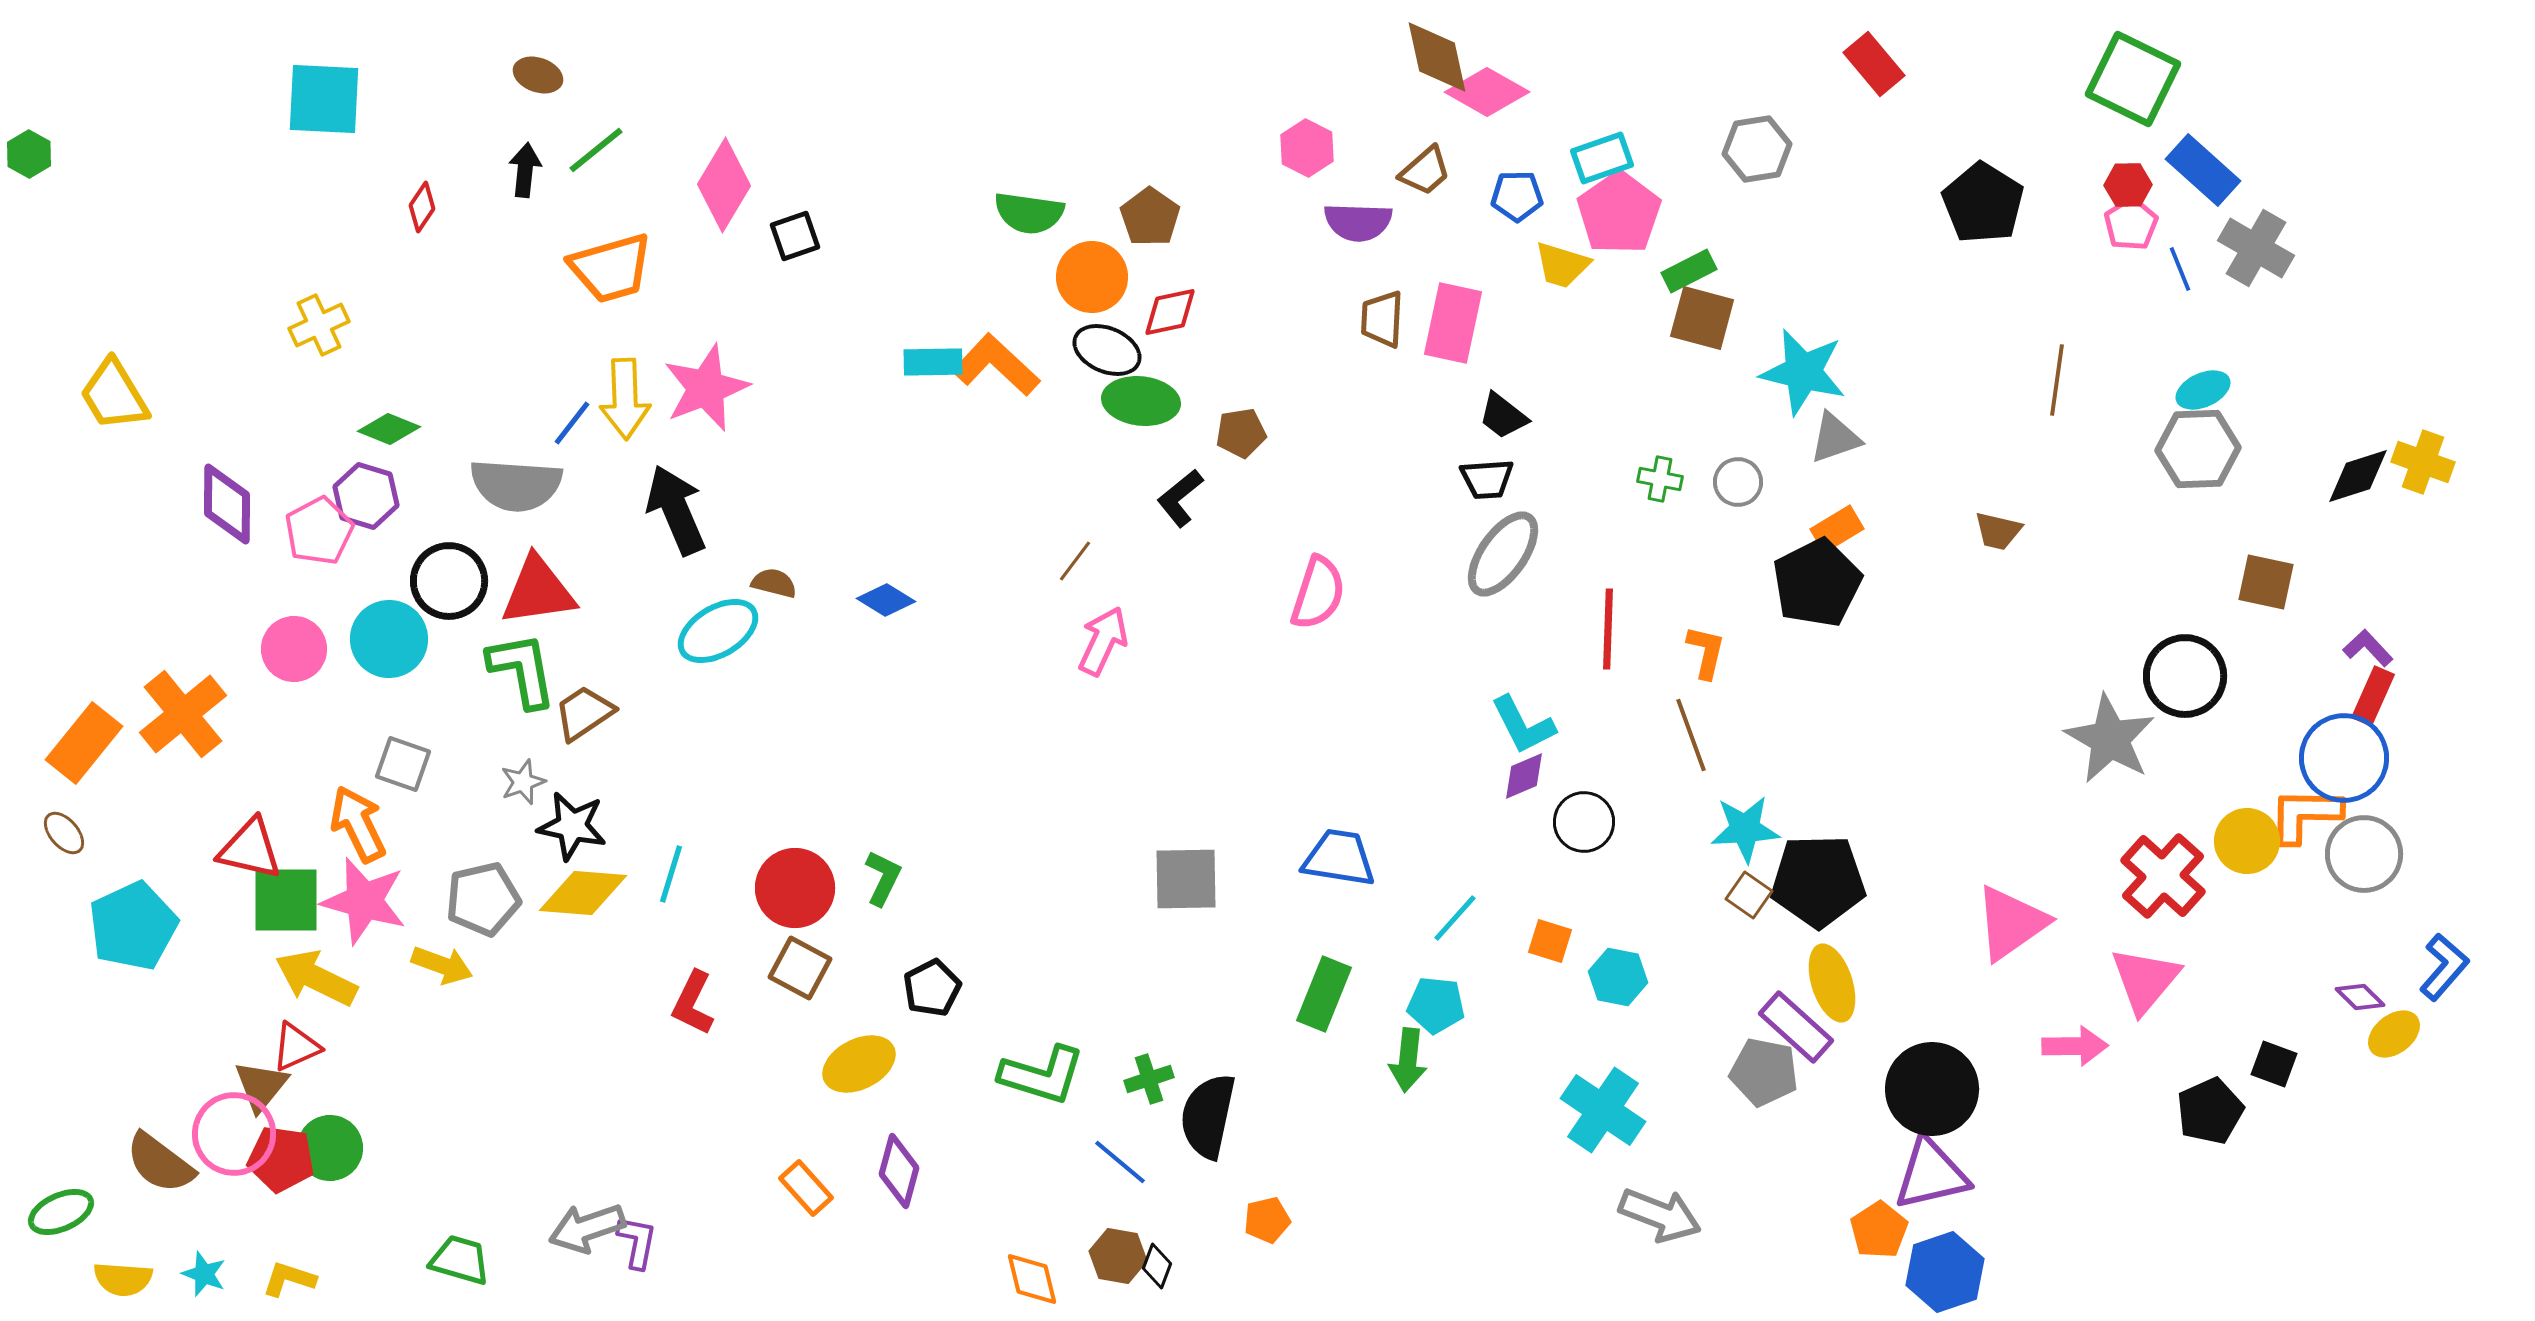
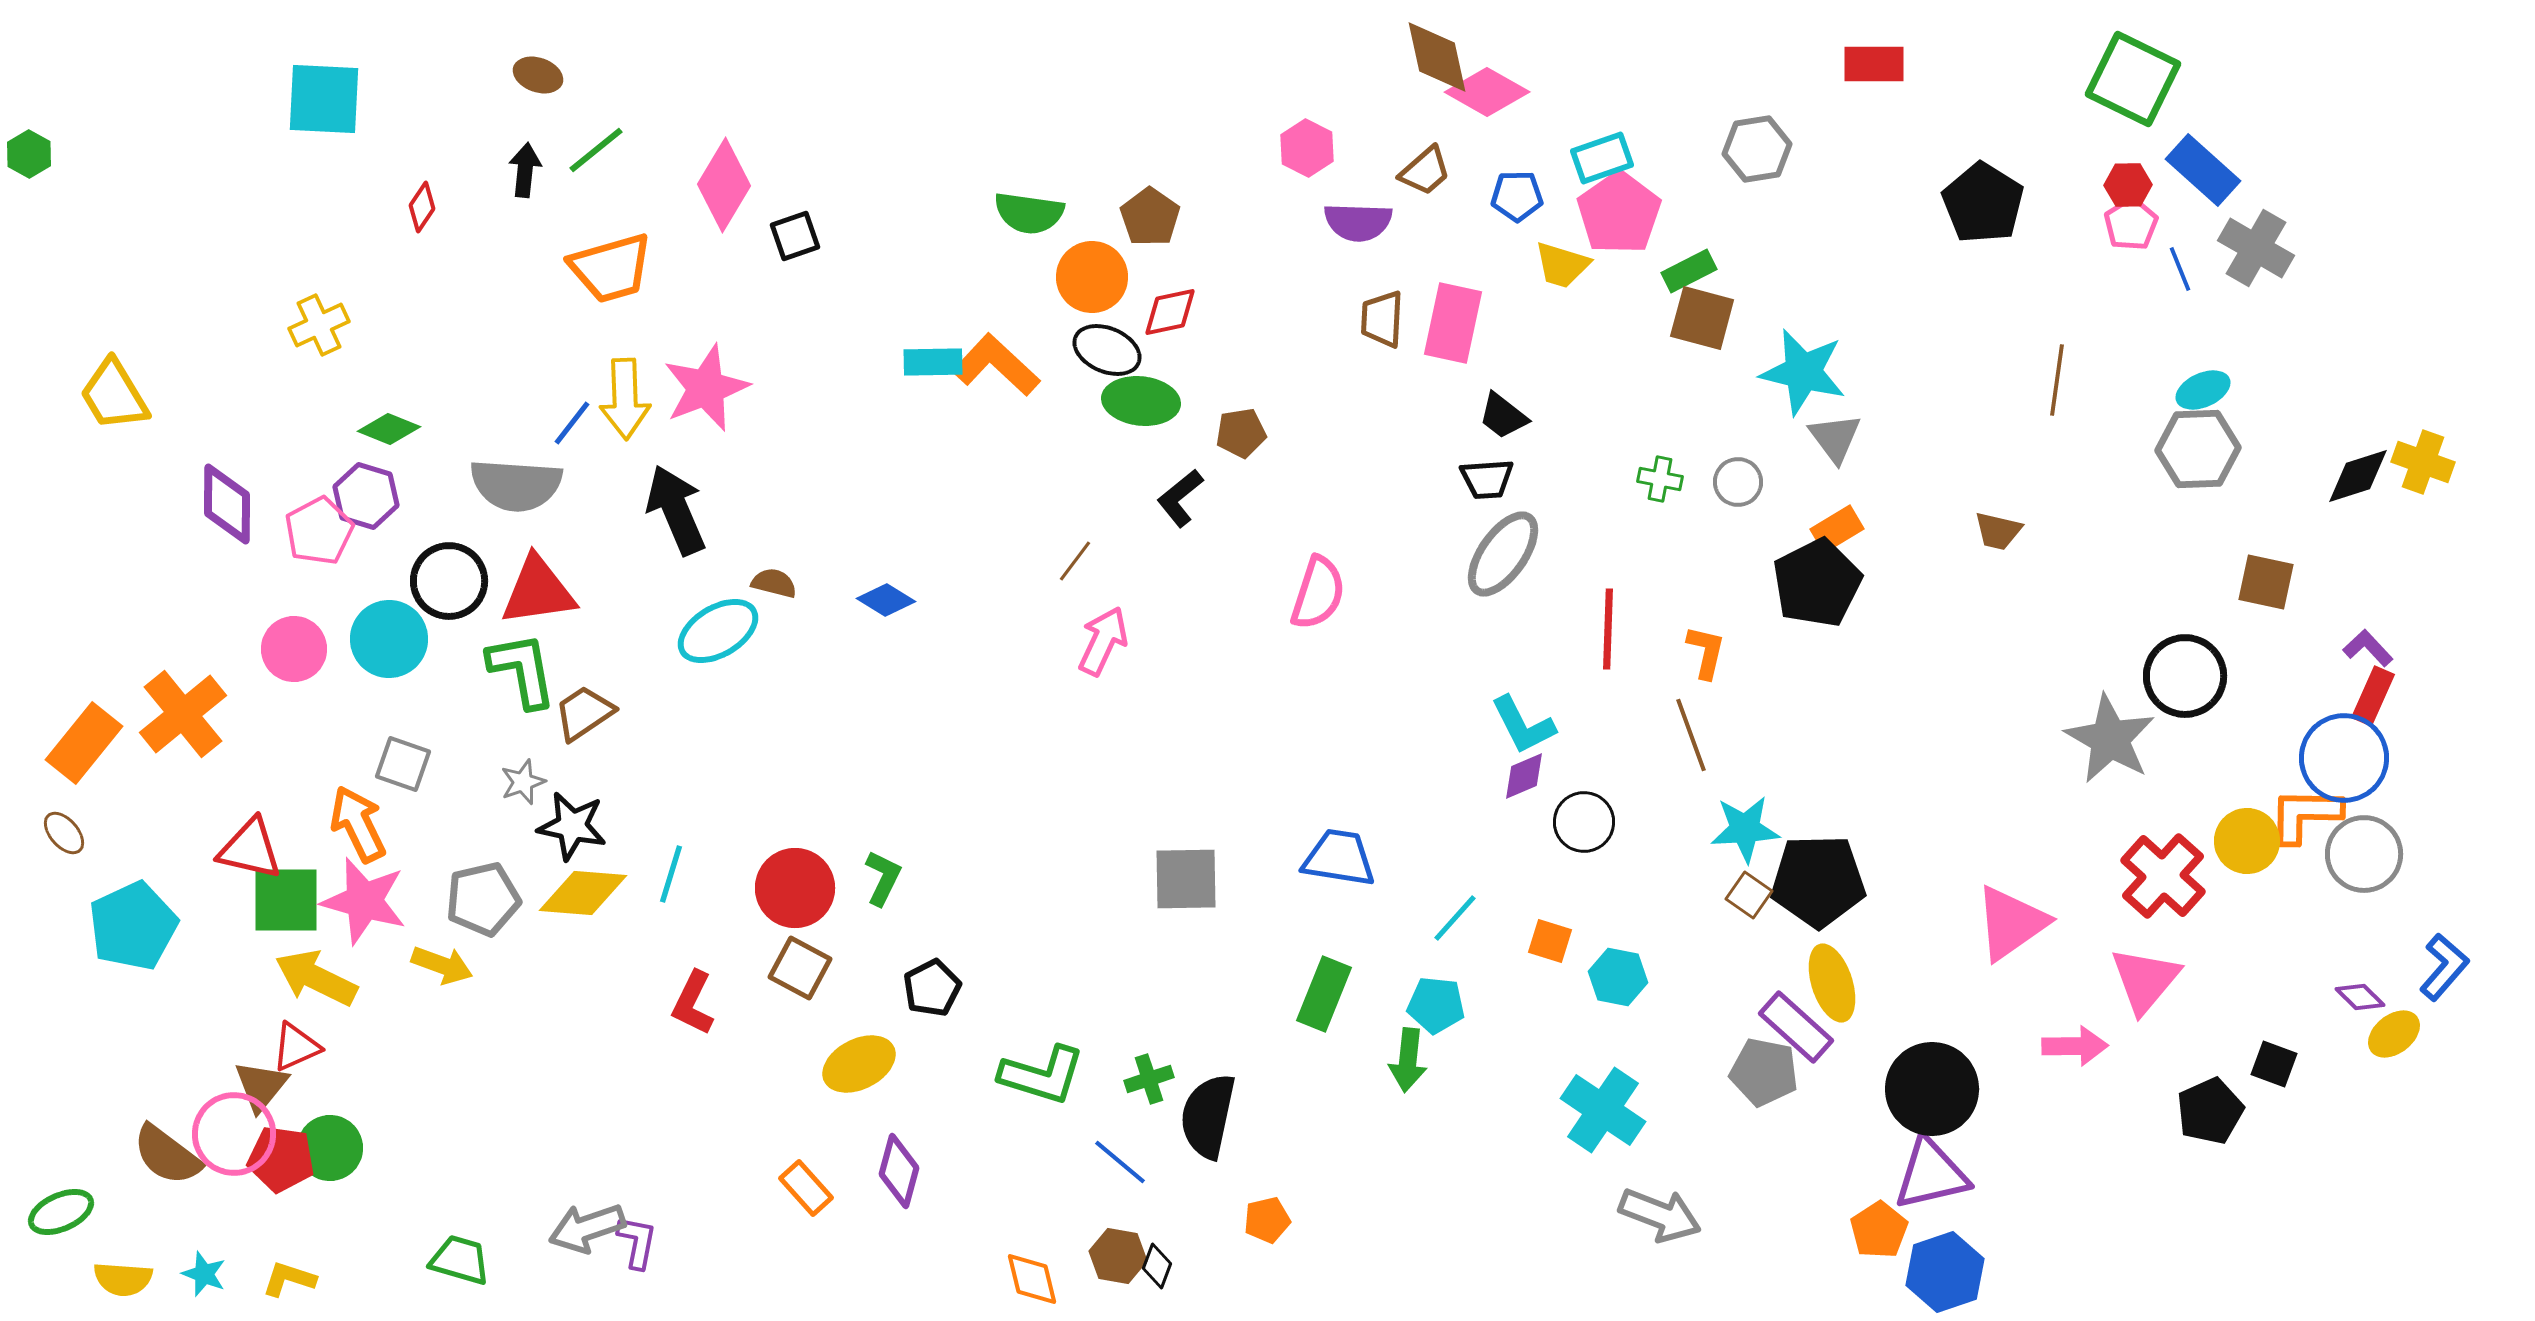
red rectangle at (1874, 64): rotated 50 degrees counterclockwise
gray triangle at (1835, 438): rotated 48 degrees counterclockwise
brown semicircle at (160, 1163): moved 7 px right, 8 px up
